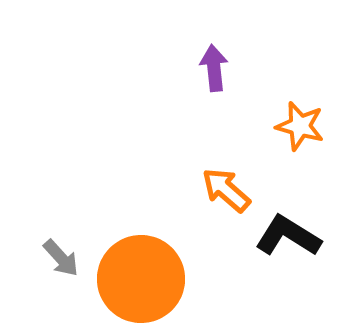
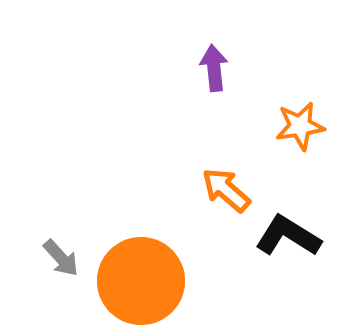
orange star: rotated 24 degrees counterclockwise
orange circle: moved 2 px down
